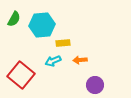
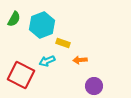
cyan hexagon: rotated 15 degrees counterclockwise
yellow rectangle: rotated 24 degrees clockwise
cyan arrow: moved 6 px left
red square: rotated 12 degrees counterclockwise
purple circle: moved 1 px left, 1 px down
